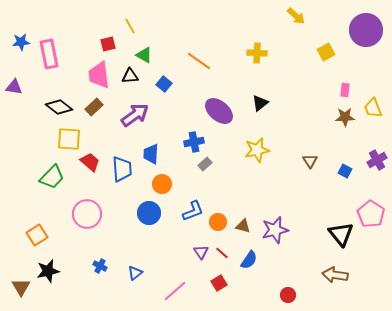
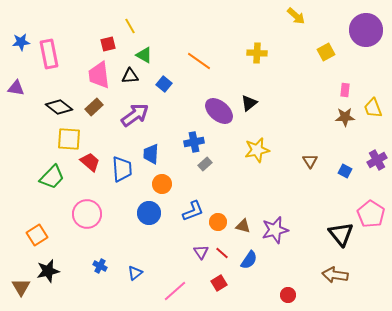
purple triangle at (14, 87): moved 2 px right, 1 px down
black triangle at (260, 103): moved 11 px left
